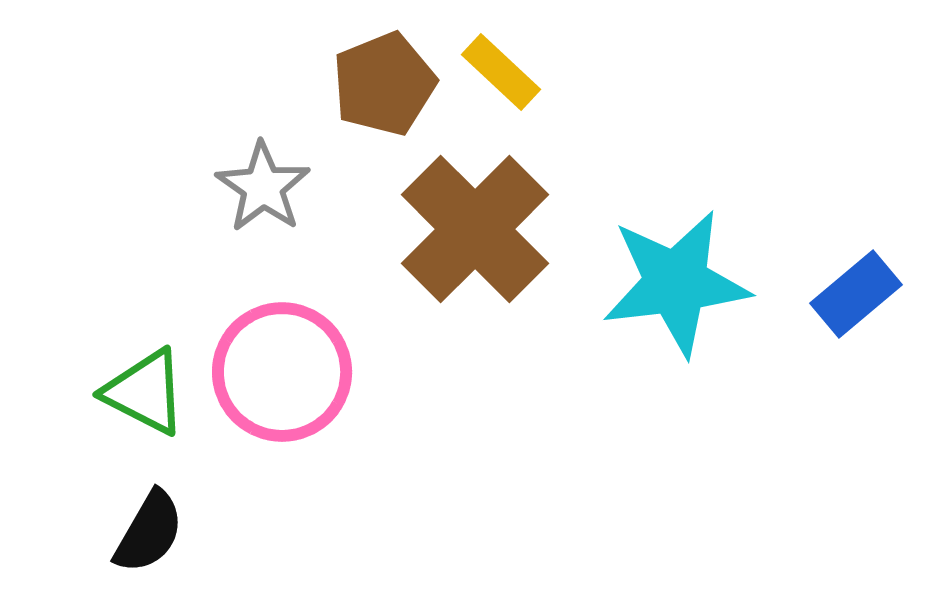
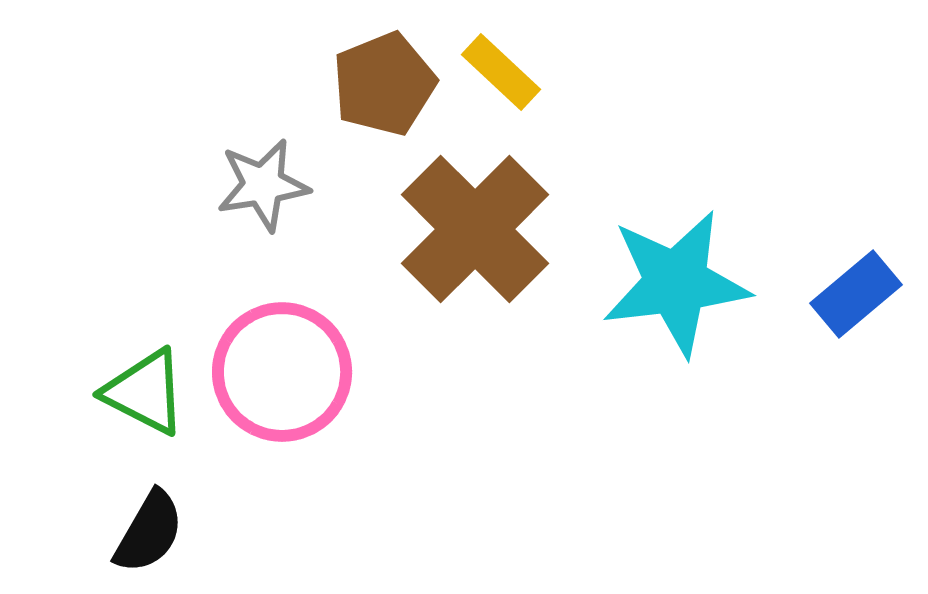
gray star: moved 2 px up; rotated 28 degrees clockwise
